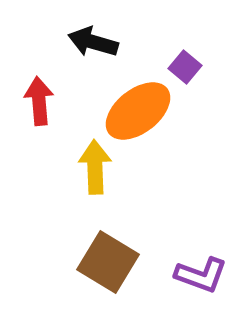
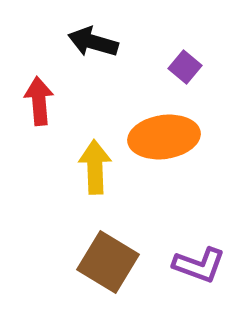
orange ellipse: moved 26 px right, 26 px down; rotated 30 degrees clockwise
purple L-shape: moved 2 px left, 10 px up
